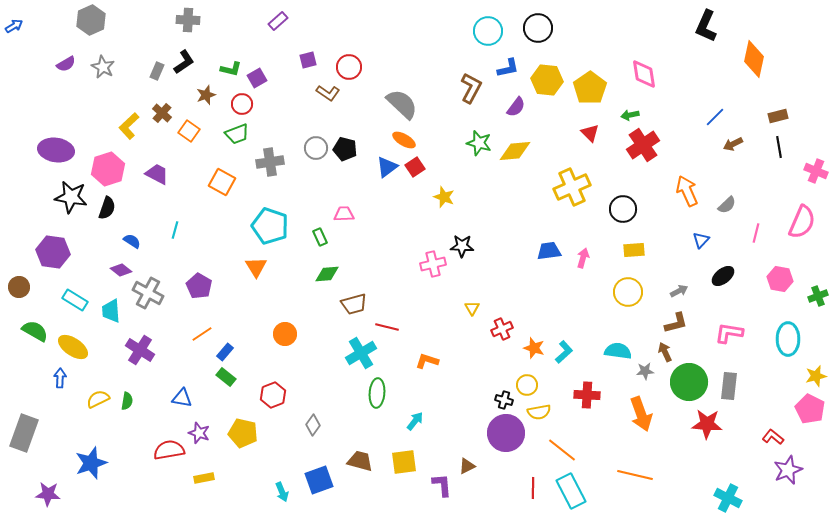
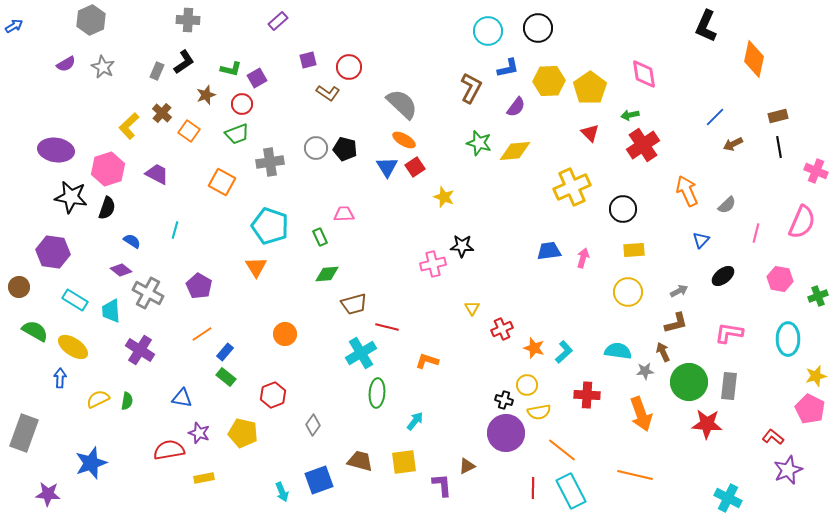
yellow hexagon at (547, 80): moved 2 px right, 1 px down; rotated 8 degrees counterclockwise
blue triangle at (387, 167): rotated 25 degrees counterclockwise
brown arrow at (665, 352): moved 2 px left
